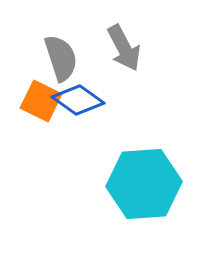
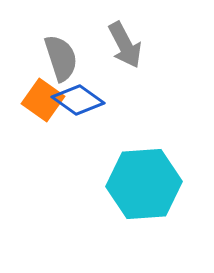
gray arrow: moved 1 px right, 3 px up
orange square: moved 2 px right, 1 px up; rotated 9 degrees clockwise
